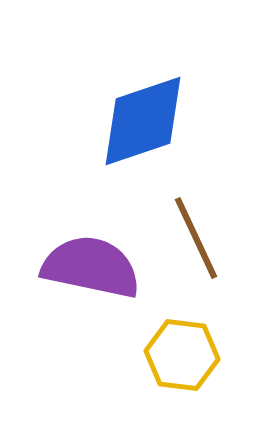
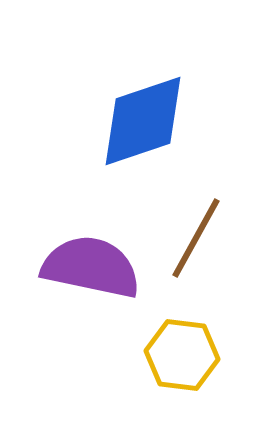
brown line: rotated 54 degrees clockwise
